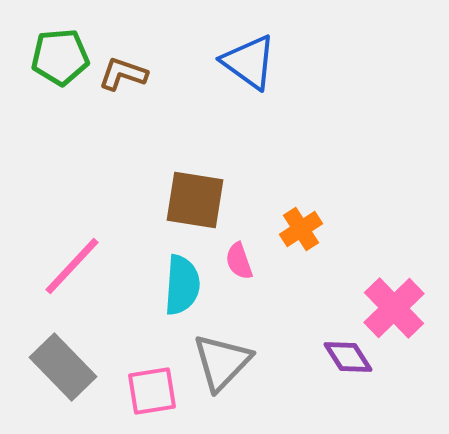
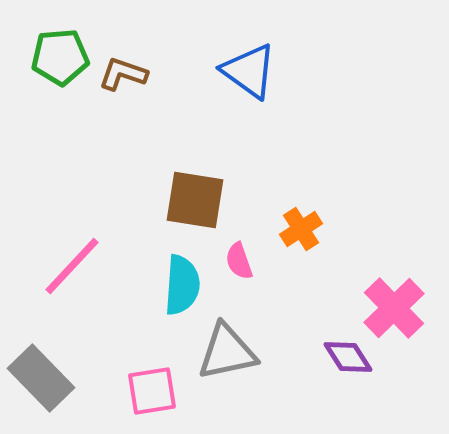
blue triangle: moved 9 px down
gray triangle: moved 5 px right, 10 px up; rotated 34 degrees clockwise
gray rectangle: moved 22 px left, 11 px down
